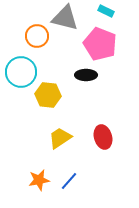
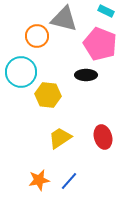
gray triangle: moved 1 px left, 1 px down
